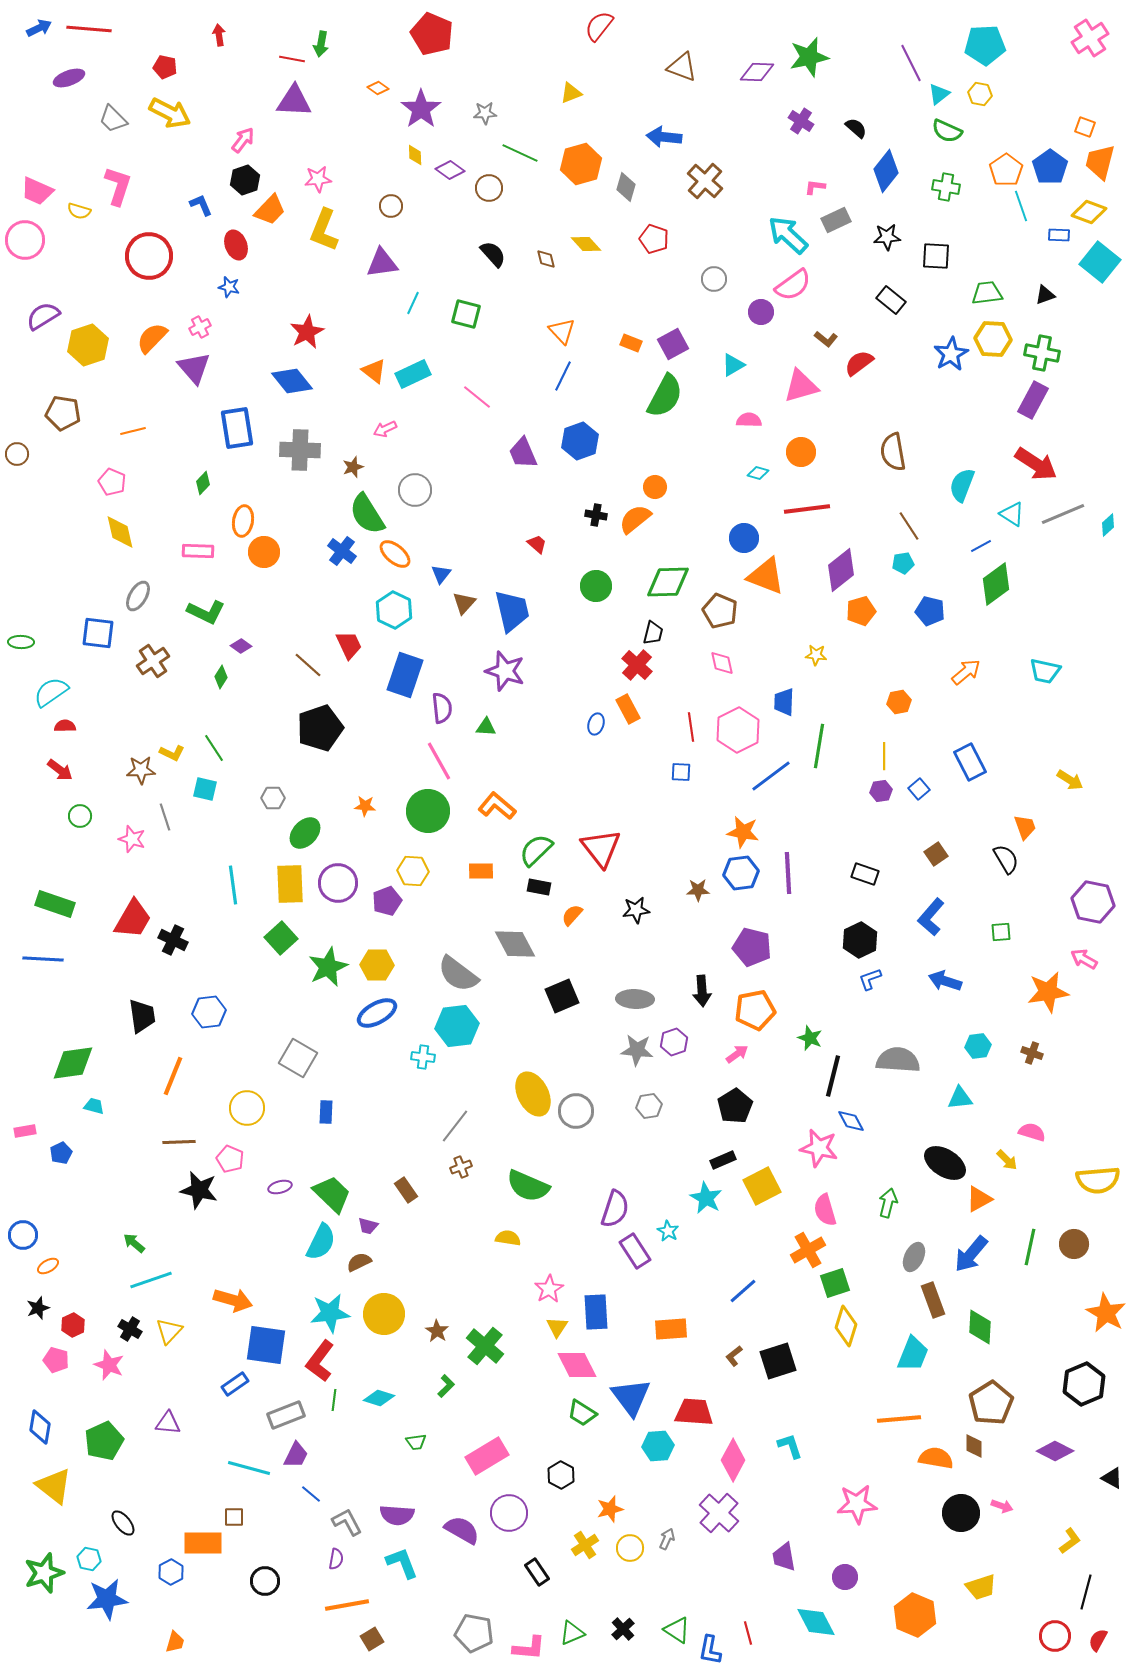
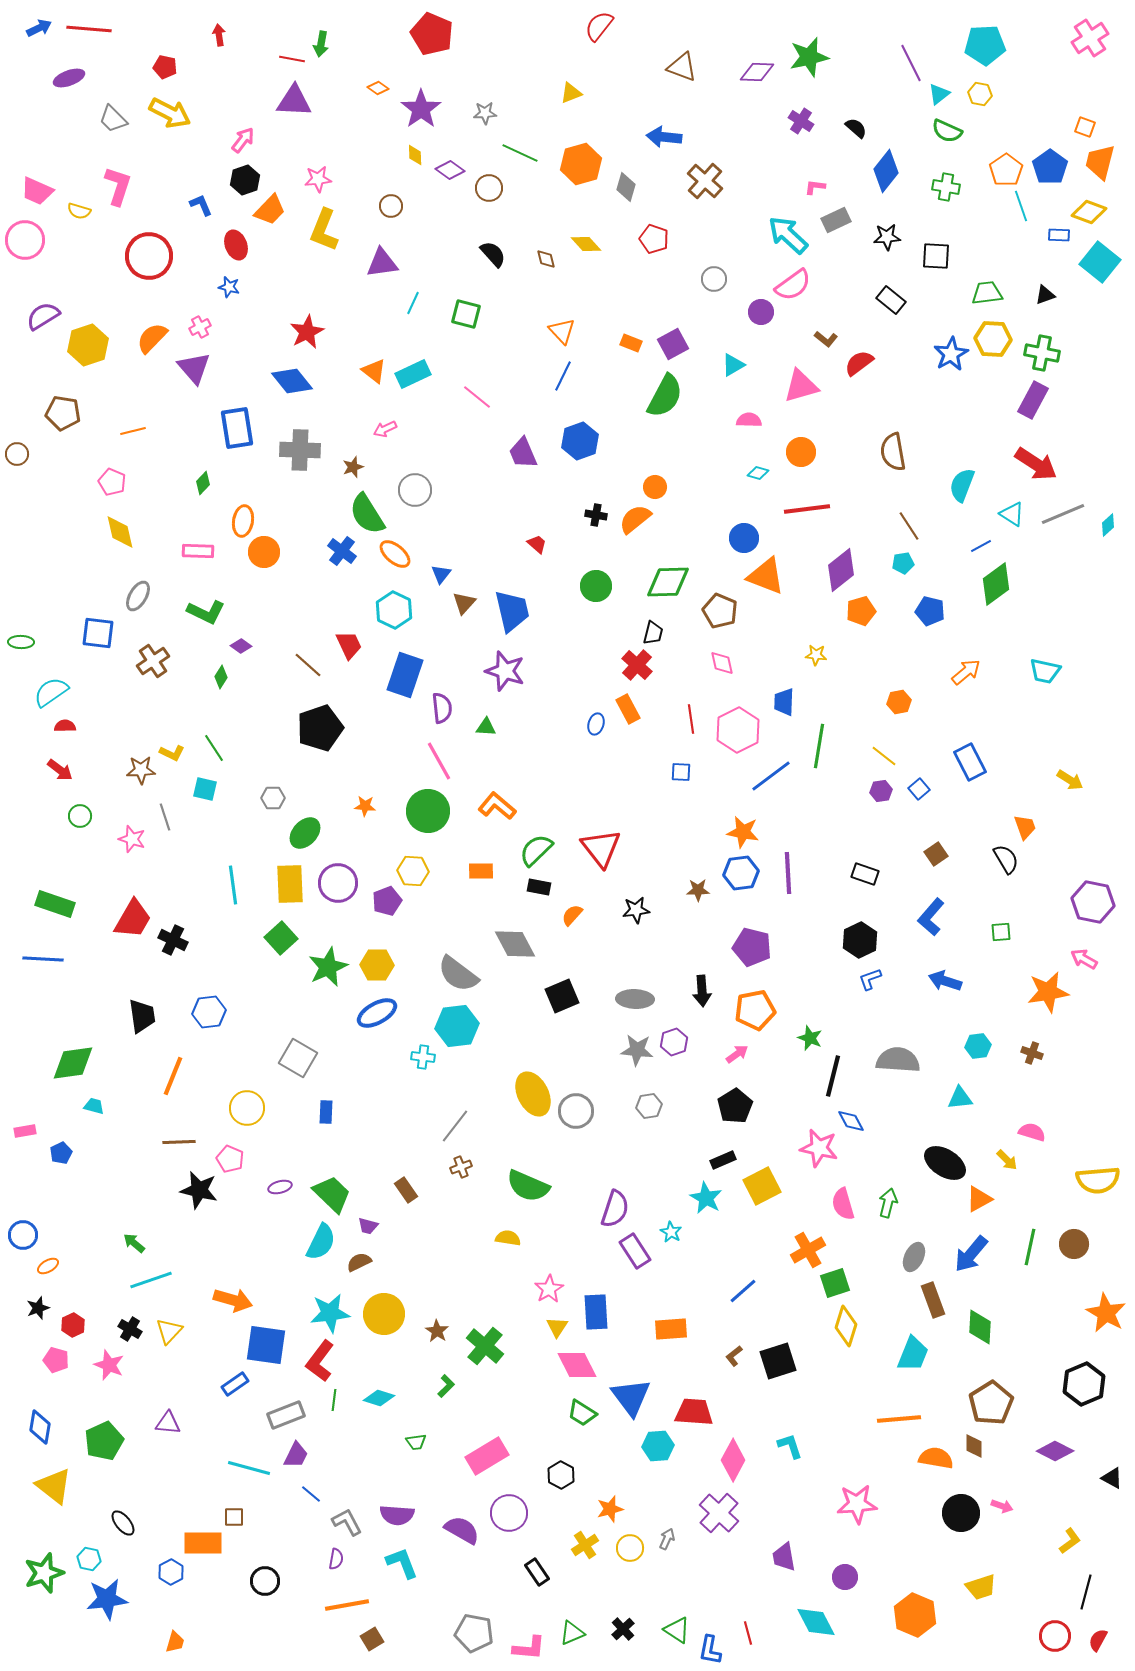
red line at (691, 727): moved 8 px up
yellow line at (884, 756): rotated 52 degrees counterclockwise
pink semicircle at (825, 1210): moved 18 px right, 6 px up
cyan star at (668, 1231): moved 3 px right, 1 px down
